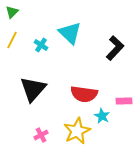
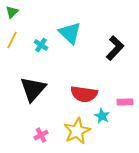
pink rectangle: moved 1 px right, 1 px down
